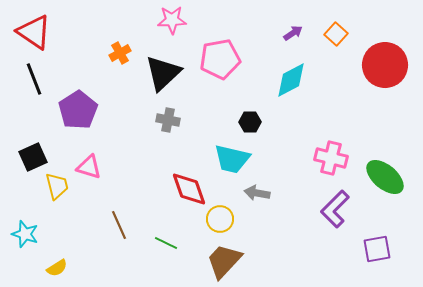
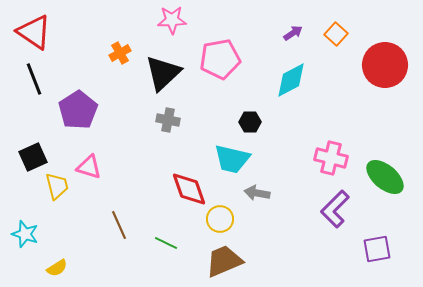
brown trapezoid: rotated 24 degrees clockwise
